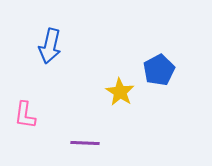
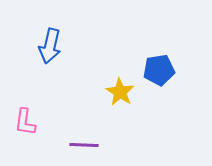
blue pentagon: rotated 20 degrees clockwise
pink L-shape: moved 7 px down
purple line: moved 1 px left, 2 px down
